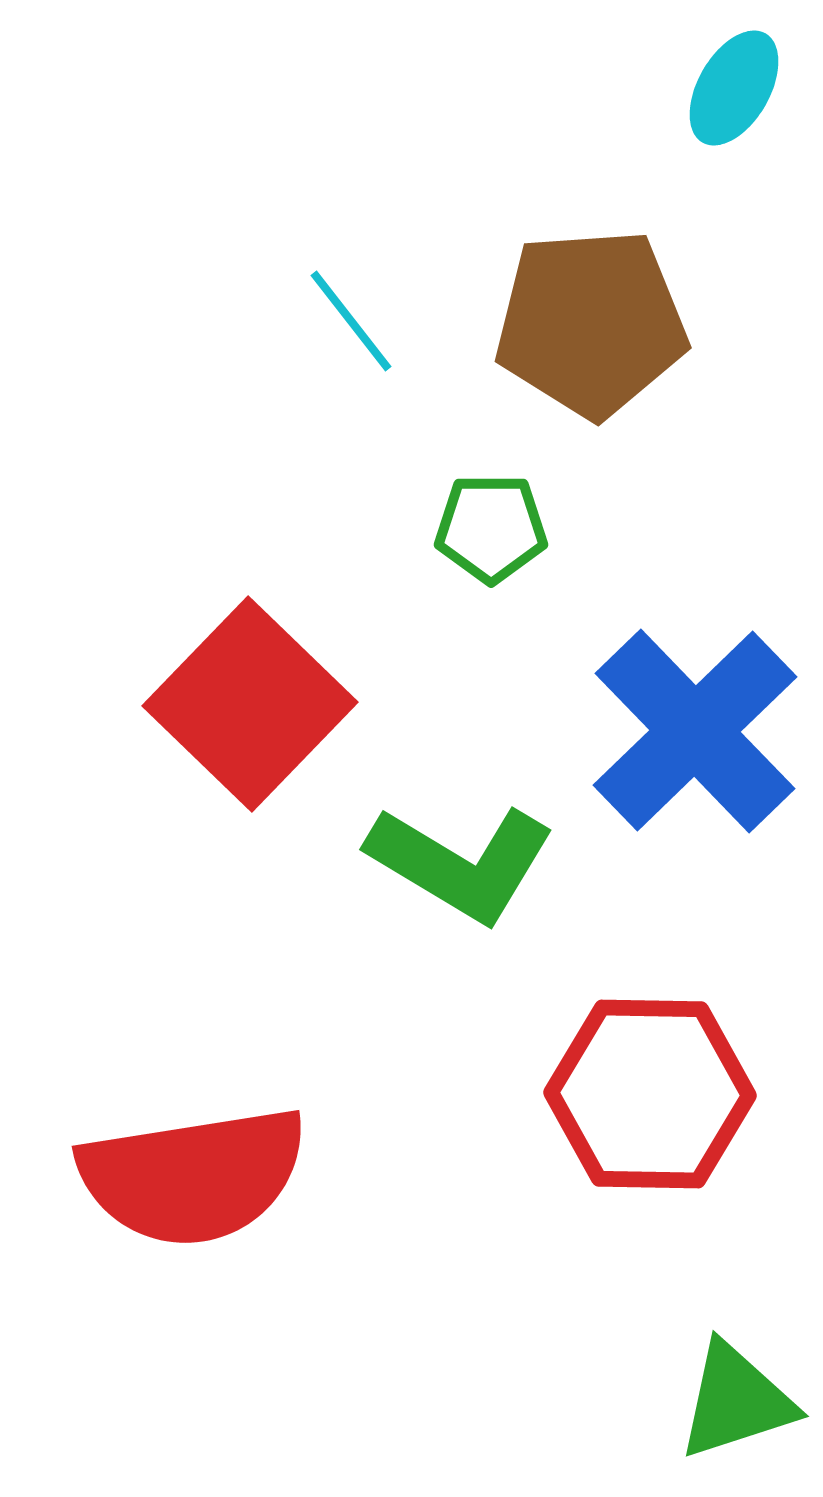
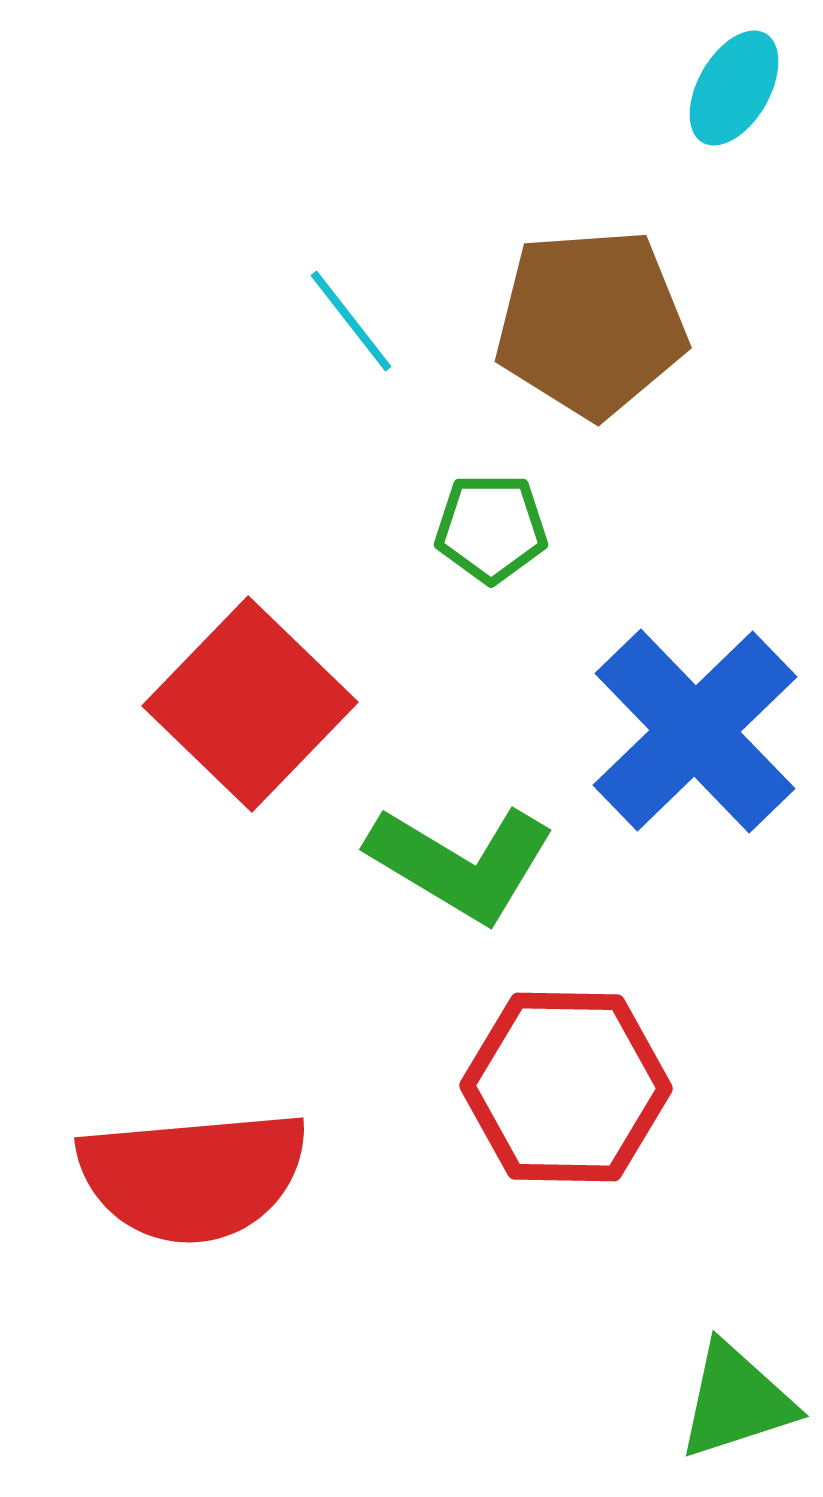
red hexagon: moved 84 px left, 7 px up
red semicircle: rotated 4 degrees clockwise
